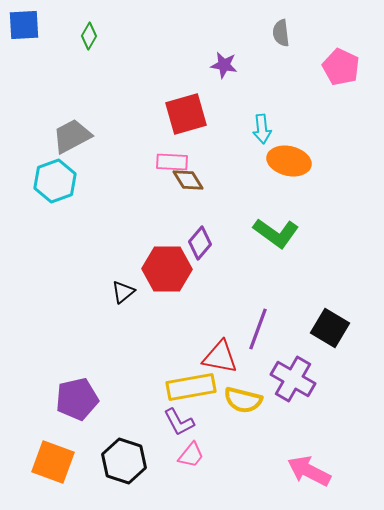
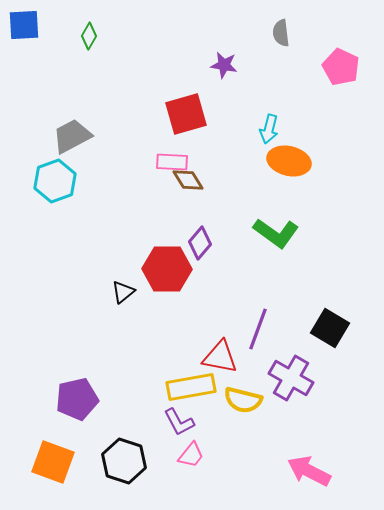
cyan arrow: moved 7 px right; rotated 20 degrees clockwise
purple cross: moved 2 px left, 1 px up
